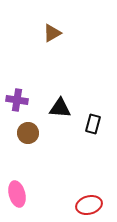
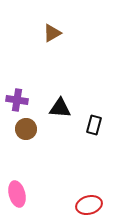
black rectangle: moved 1 px right, 1 px down
brown circle: moved 2 px left, 4 px up
